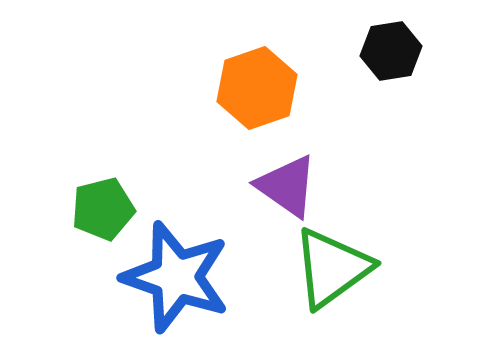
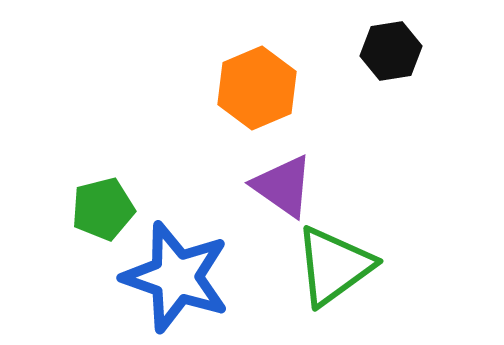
orange hexagon: rotated 4 degrees counterclockwise
purple triangle: moved 4 px left
green triangle: moved 2 px right, 2 px up
